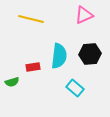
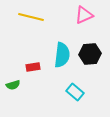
yellow line: moved 2 px up
cyan semicircle: moved 3 px right, 1 px up
green semicircle: moved 1 px right, 3 px down
cyan rectangle: moved 4 px down
